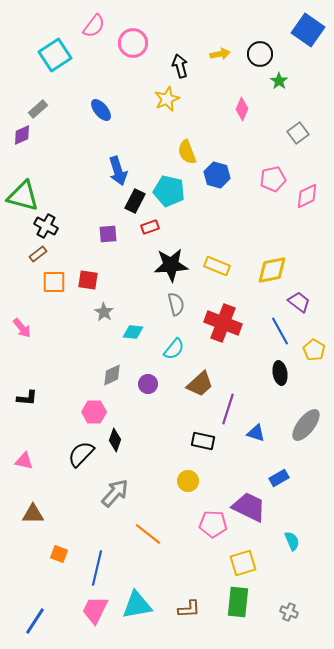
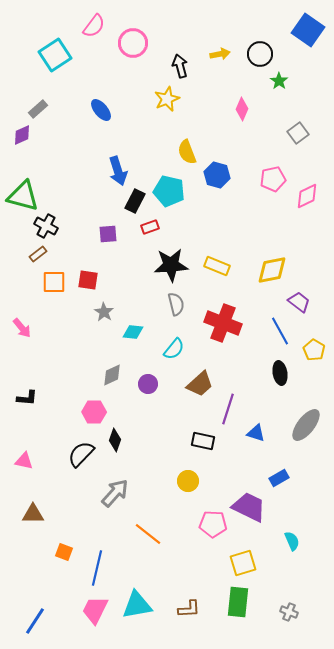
orange square at (59, 554): moved 5 px right, 2 px up
